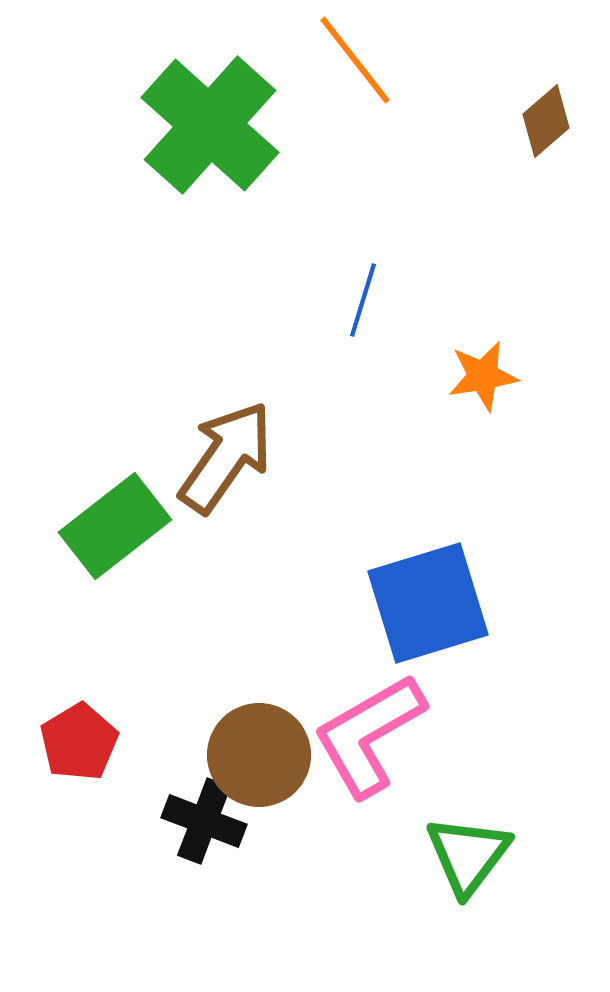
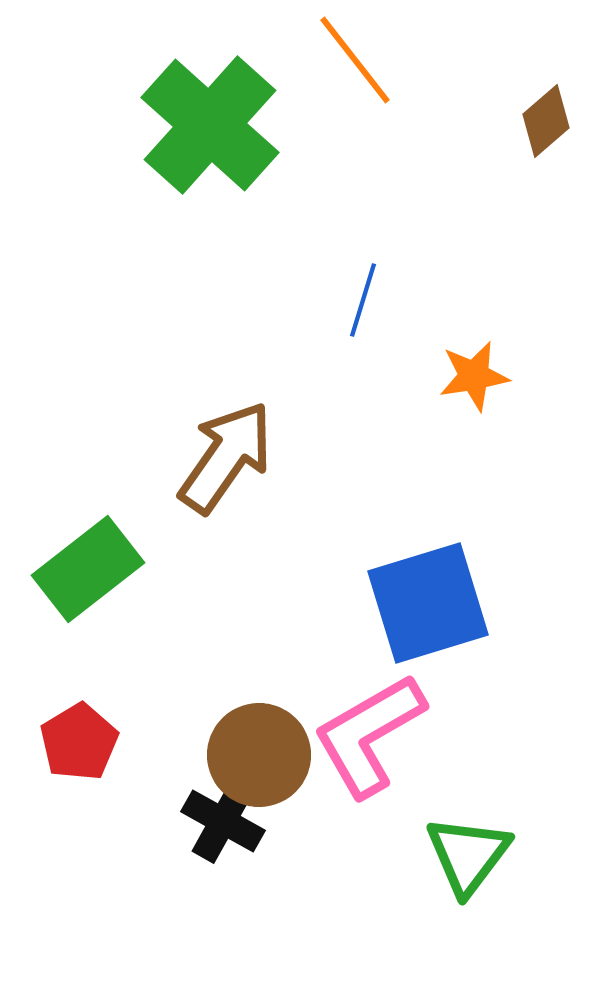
orange star: moved 9 px left
green rectangle: moved 27 px left, 43 px down
black cross: moved 19 px right; rotated 8 degrees clockwise
